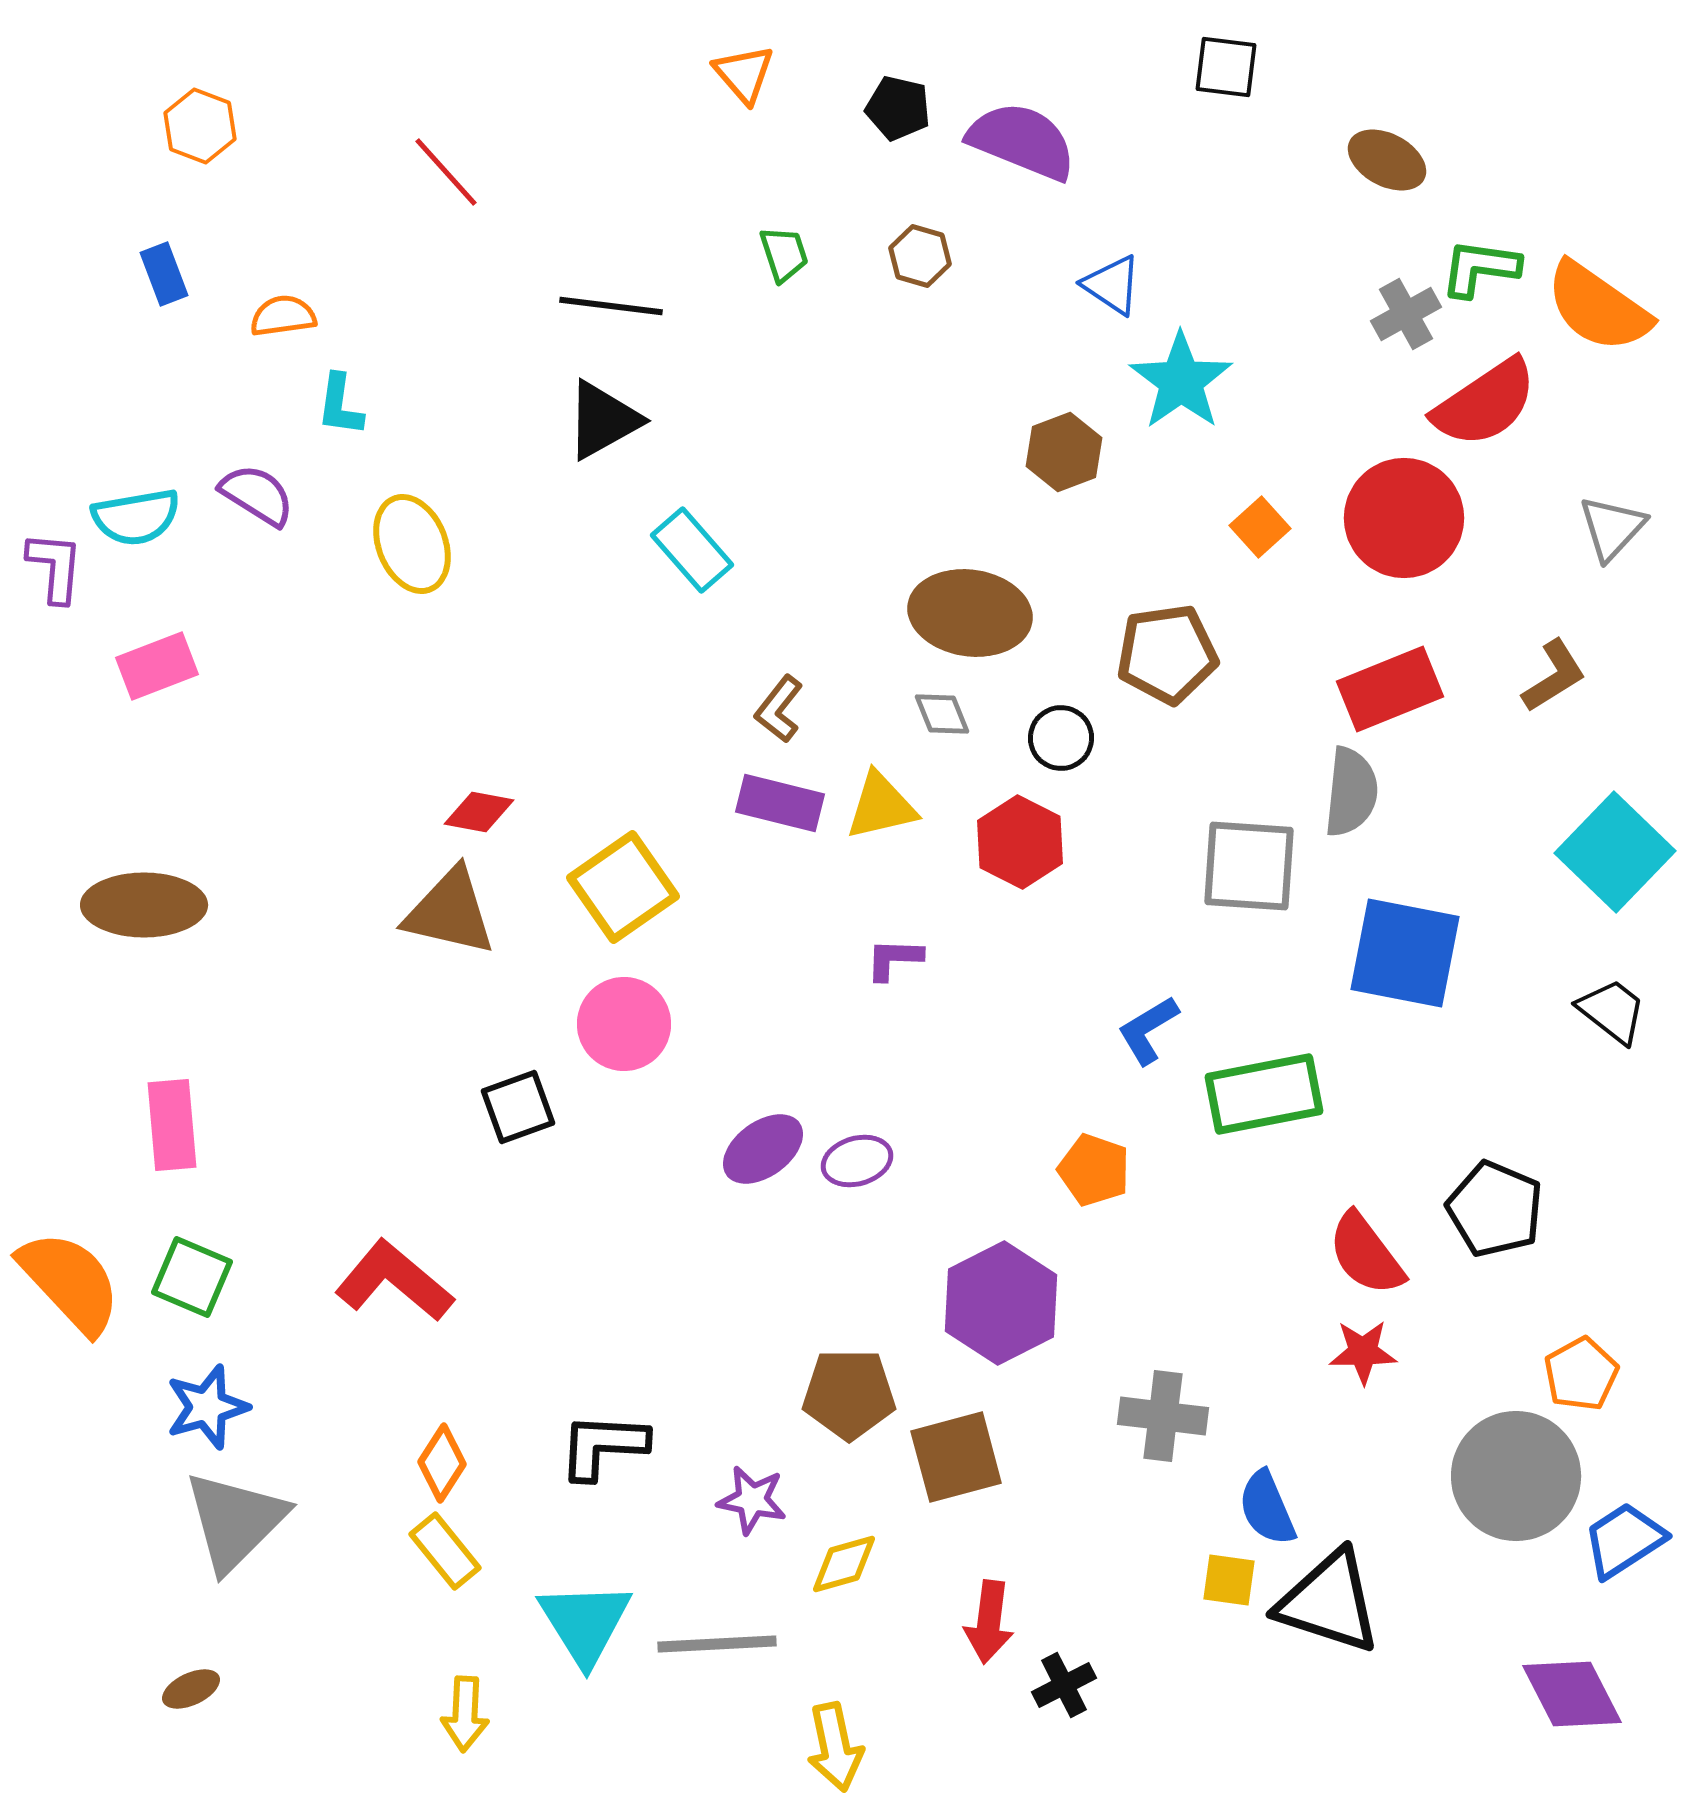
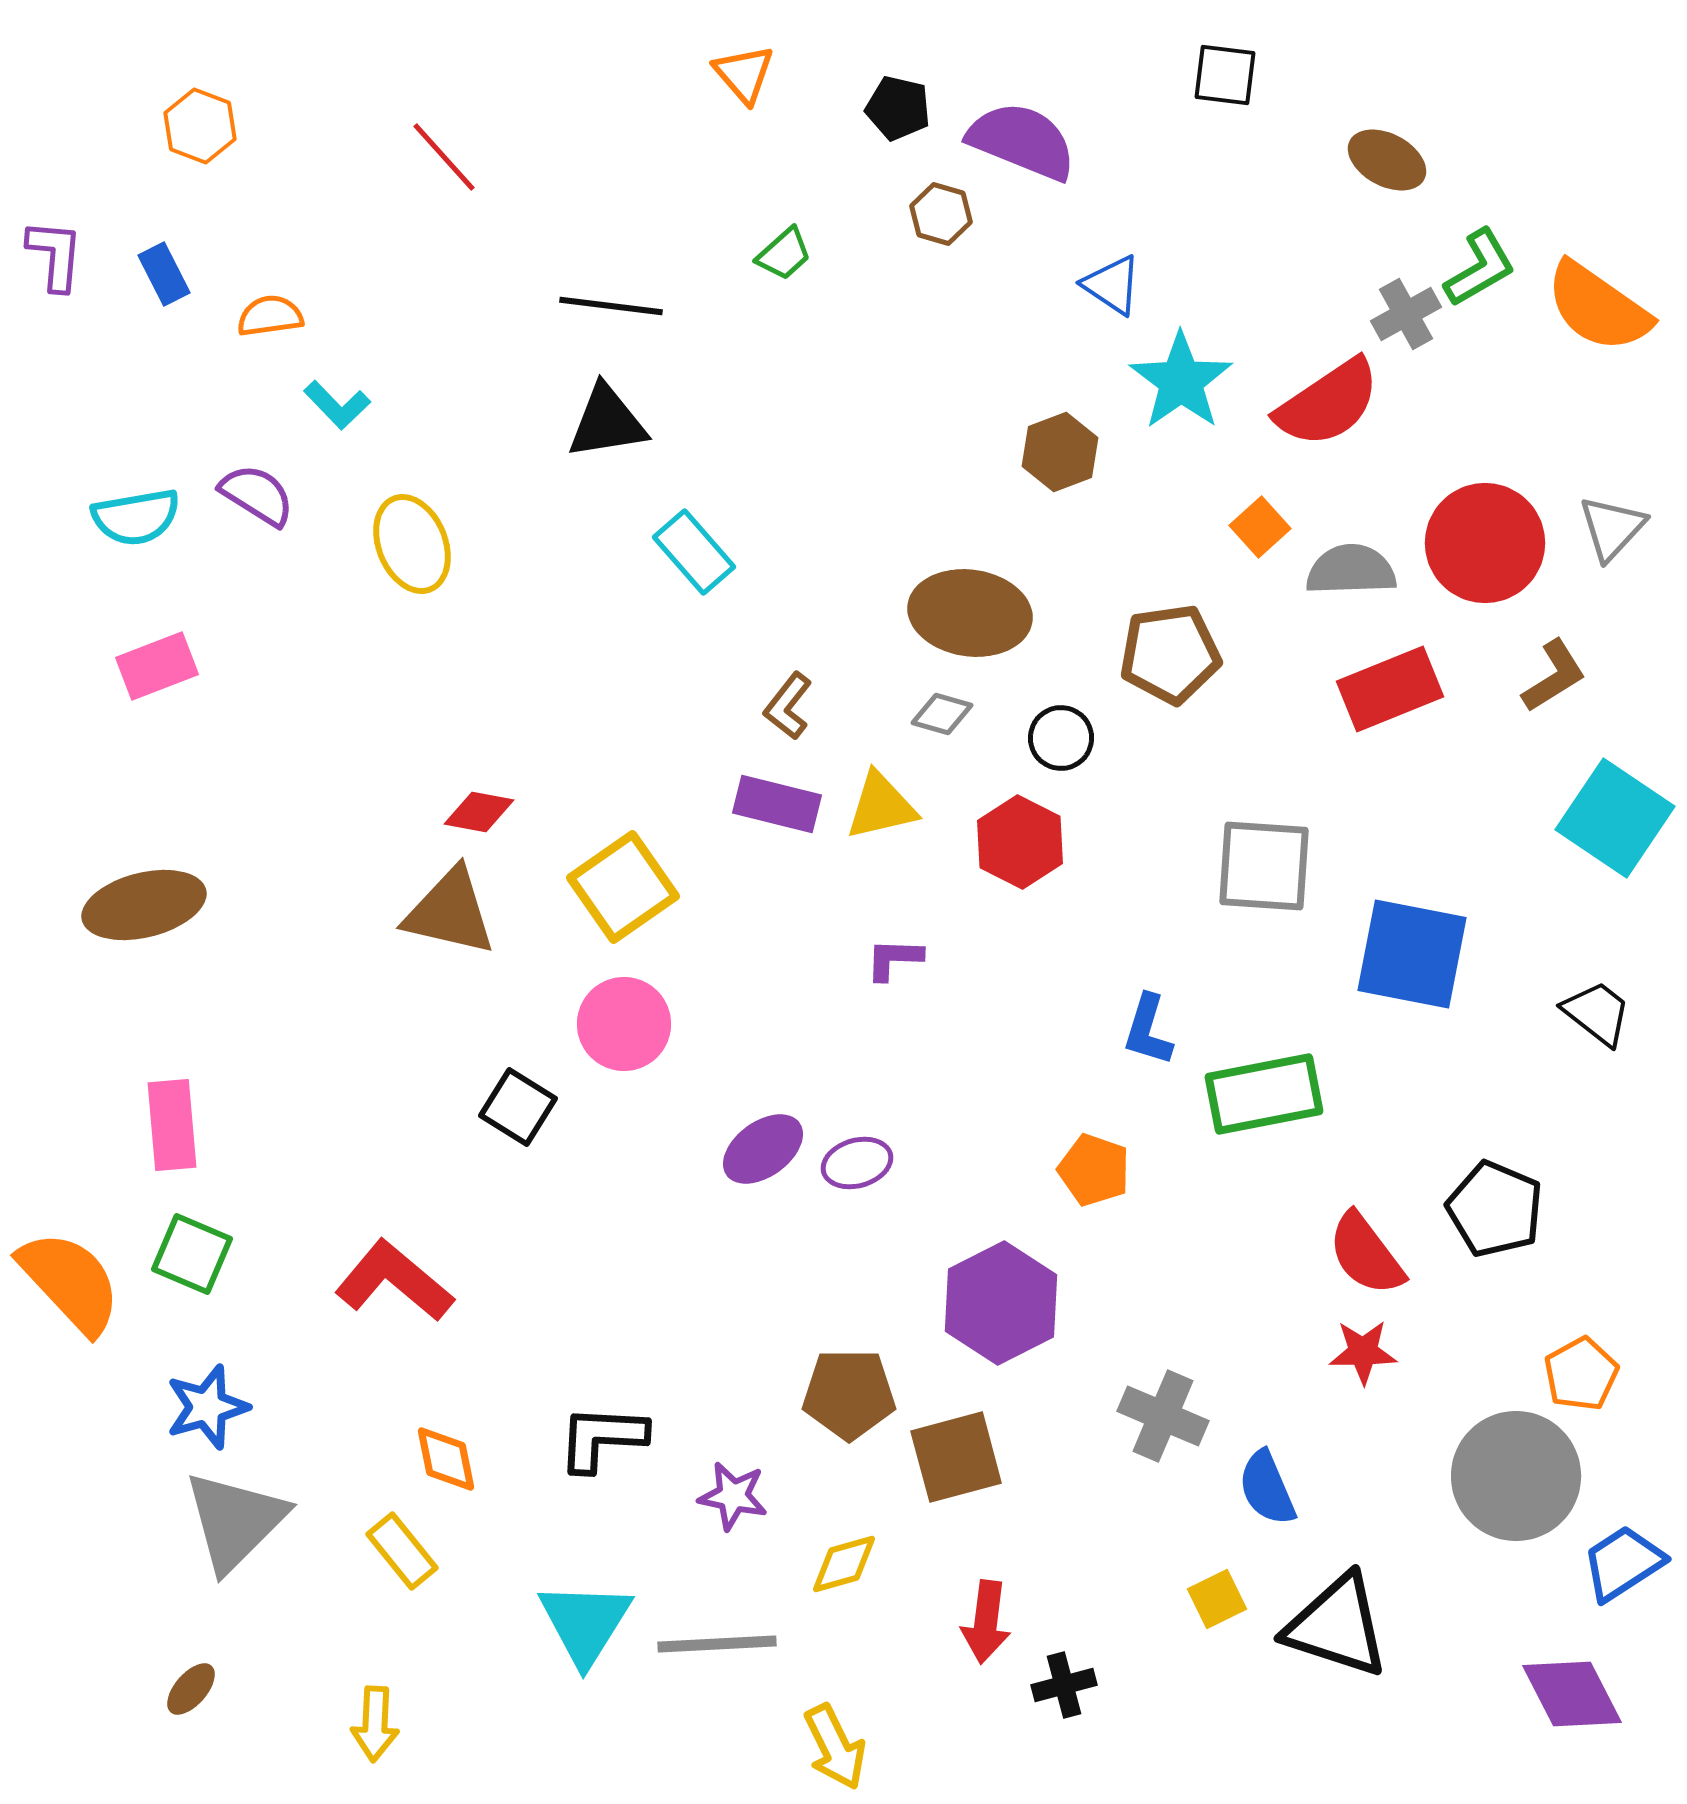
black square at (1226, 67): moved 1 px left, 8 px down
red line at (446, 172): moved 2 px left, 15 px up
green trapezoid at (784, 254): rotated 66 degrees clockwise
brown hexagon at (920, 256): moved 21 px right, 42 px up
green L-shape at (1480, 268): rotated 142 degrees clockwise
blue rectangle at (164, 274): rotated 6 degrees counterclockwise
orange semicircle at (283, 316): moved 13 px left
red semicircle at (1485, 403): moved 157 px left
cyan L-shape at (340, 405): moved 3 px left; rotated 52 degrees counterclockwise
black triangle at (603, 420): moved 4 px right, 2 px down; rotated 20 degrees clockwise
brown hexagon at (1064, 452): moved 4 px left
red circle at (1404, 518): moved 81 px right, 25 px down
cyan rectangle at (692, 550): moved 2 px right, 2 px down
purple L-shape at (55, 567): moved 312 px up
brown pentagon at (1167, 654): moved 3 px right
brown L-shape at (779, 709): moved 9 px right, 3 px up
gray diamond at (942, 714): rotated 52 degrees counterclockwise
gray semicircle at (1351, 792): moved 222 px up; rotated 98 degrees counterclockwise
purple rectangle at (780, 803): moved 3 px left, 1 px down
cyan square at (1615, 852): moved 34 px up; rotated 10 degrees counterclockwise
gray square at (1249, 866): moved 15 px right
brown ellipse at (144, 905): rotated 14 degrees counterclockwise
blue square at (1405, 953): moved 7 px right, 1 px down
black trapezoid at (1612, 1011): moved 15 px left, 2 px down
blue L-shape at (1148, 1030): rotated 42 degrees counterclockwise
black square at (518, 1107): rotated 38 degrees counterclockwise
purple ellipse at (857, 1161): moved 2 px down
green square at (192, 1277): moved 23 px up
gray cross at (1163, 1416): rotated 16 degrees clockwise
black L-shape at (603, 1446): moved 1 px left, 8 px up
orange diamond at (442, 1463): moved 4 px right, 4 px up; rotated 44 degrees counterclockwise
purple star at (752, 1500): moved 19 px left, 4 px up
blue semicircle at (1267, 1508): moved 20 px up
blue trapezoid at (1624, 1540): moved 1 px left, 23 px down
yellow rectangle at (445, 1551): moved 43 px left
yellow square at (1229, 1580): moved 12 px left, 19 px down; rotated 34 degrees counterclockwise
black triangle at (1329, 1602): moved 8 px right, 24 px down
red arrow at (989, 1622): moved 3 px left
cyan triangle at (585, 1623): rotated 4 degrees clockwise
black cross at (1064, 1685): rotated 12 degrees clockwise
brown ellipse at (191, 1689): rotated 24 degrees counterclockwise
yellow arrow at (465, 1714): moved 90 px left, 10 px down
yellow arrow at (835, 1747): rotated 14 degrees counterclockwise
